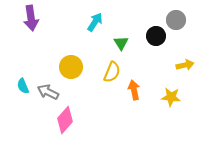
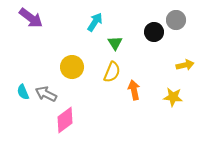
purple arrow: rotated 45 degrees counterclockwise
black circle: moved 2 px left, 4 px up
green triangle: moved 6 px left
yellow circle: moved 1 px right
cyan semicircle: moved 6 px down
gray arrow: moved 2 px left, 2 px down
yellow star: moved 2 px right
pink diamond: rotated 12 degrees clockwise
